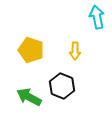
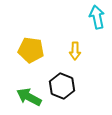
yellow pentagon: rotated 10 degrees counterclockwise
